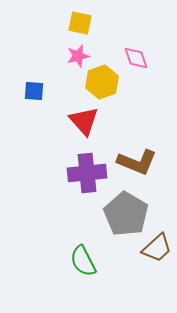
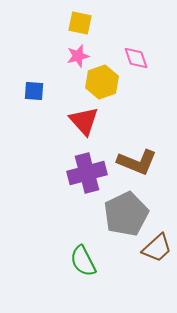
purple cross: rotated 9 degrees counterclockwise
gray pentagon: rotated 15 degrees clockwise
